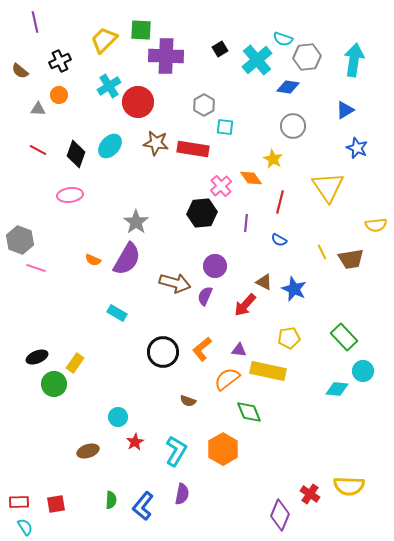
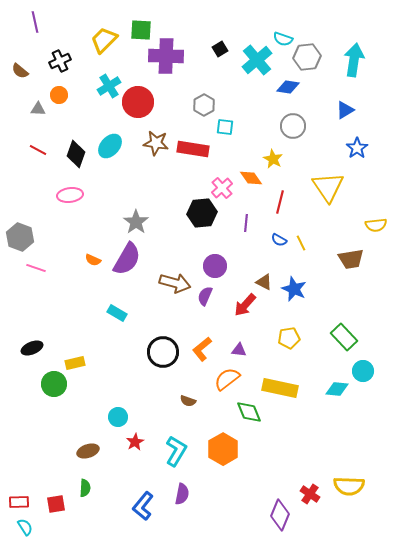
blue star at (357, 148): rotated 15 degrees clockwise
pink cross at (221, 186): moved 1 px right, 2 px down
gray hexagon at (20, 240): moved 3 px up
yellow line at (322, 252): moved 21 px left, 9 px up
black ellipse at (37, 357): moved 5 px left, 9 px up
yellow rectangle at (75, 363): rotated 42 degrees clockwise
yellow rectangle at (268, 371): moved 12 px right, 17 px down
green semicircle at (111, 500): moved 26 px left, 12 px up
